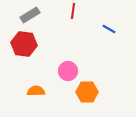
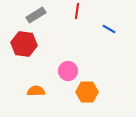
red line: moved 4 px right
gray rectangle: moved 6 px right
